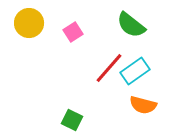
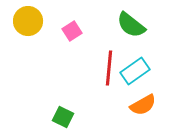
yellow circle: moved 1 px left, 2 px up
pink square: moved 1 px left, 1 px up
red line: rotated 36 degrees counterclockwise
orange semicircle: rotated 44 degrees counterclockwise
green square: moved 9 px left, 3 px up
